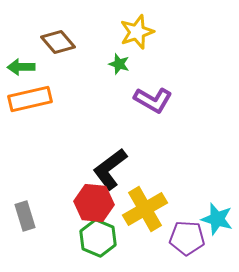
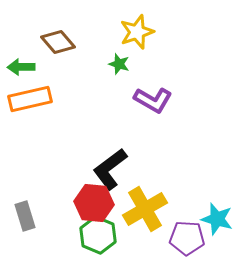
green hexagon: moved 3 px up
